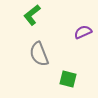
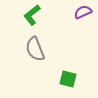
purple semicircle: moved 20 px up
gray semicircle: moved 4 px left, 5 px up
